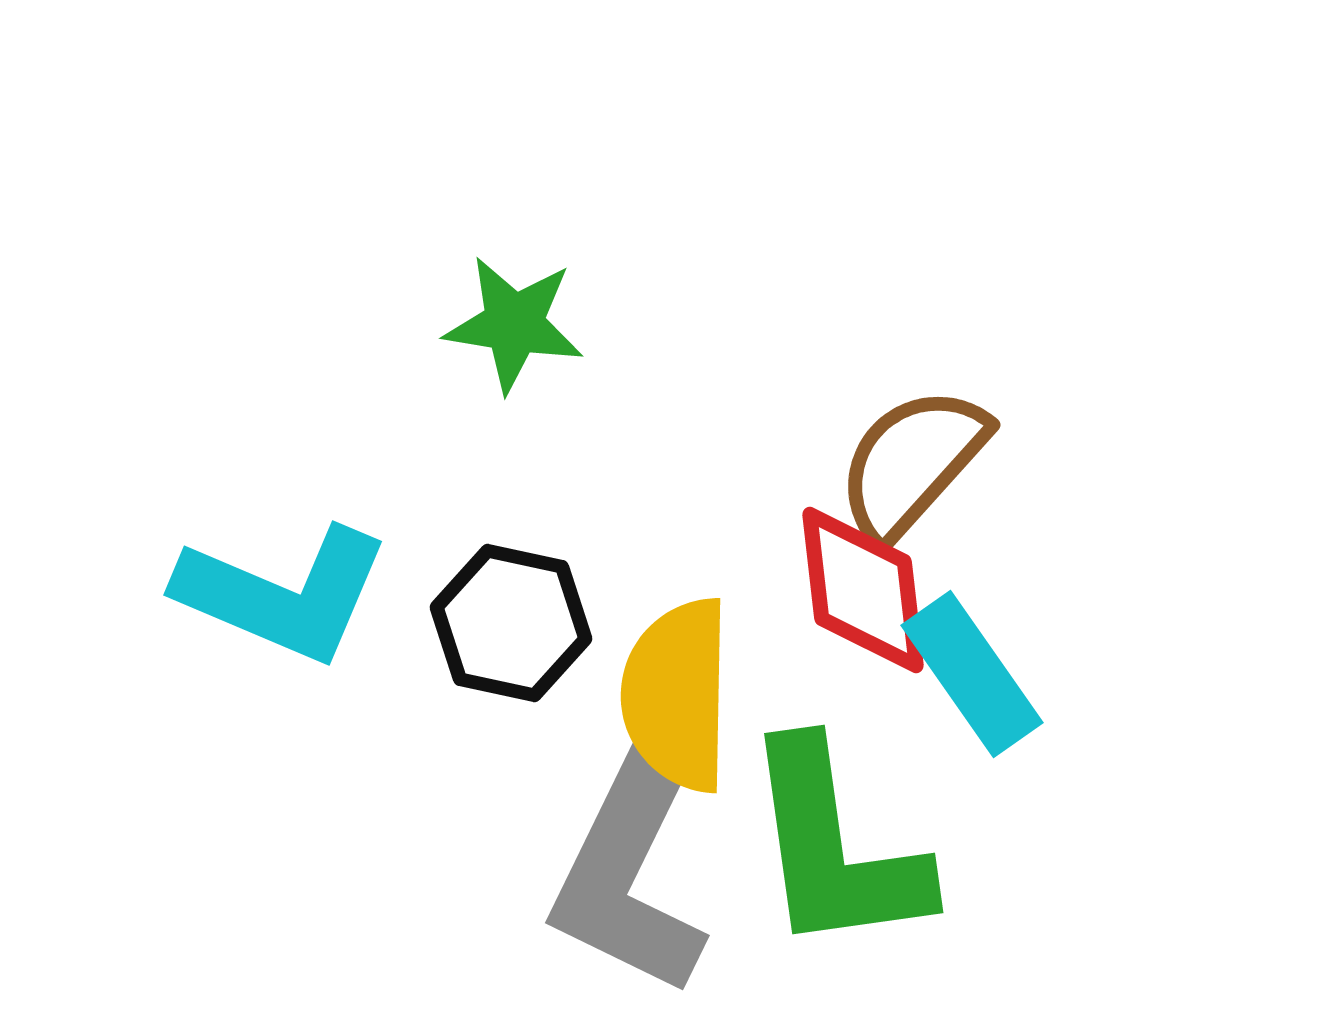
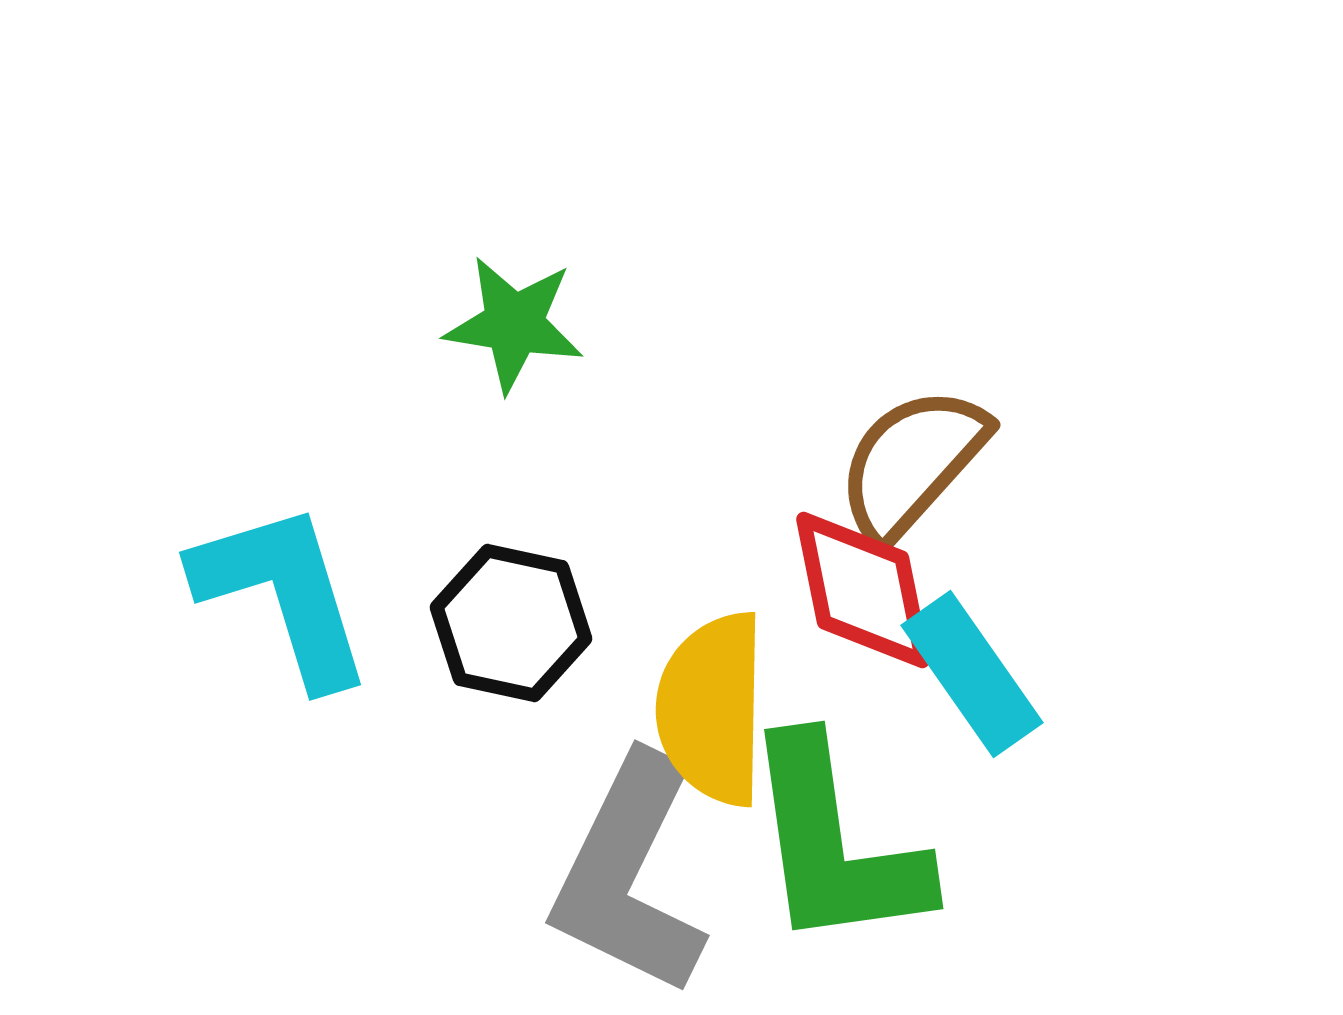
red diamond: rotated 5 degrees counterclockwise
cyan L-shape: rotated 130 degrees counterclockwise
yellow semicircle: moved 35 px right, 14 px down
green L-shape: moved 4 px up
